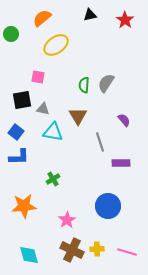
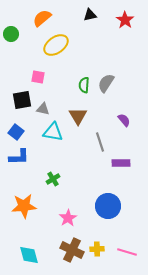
pink star: moved 1 px right, 2 px up
